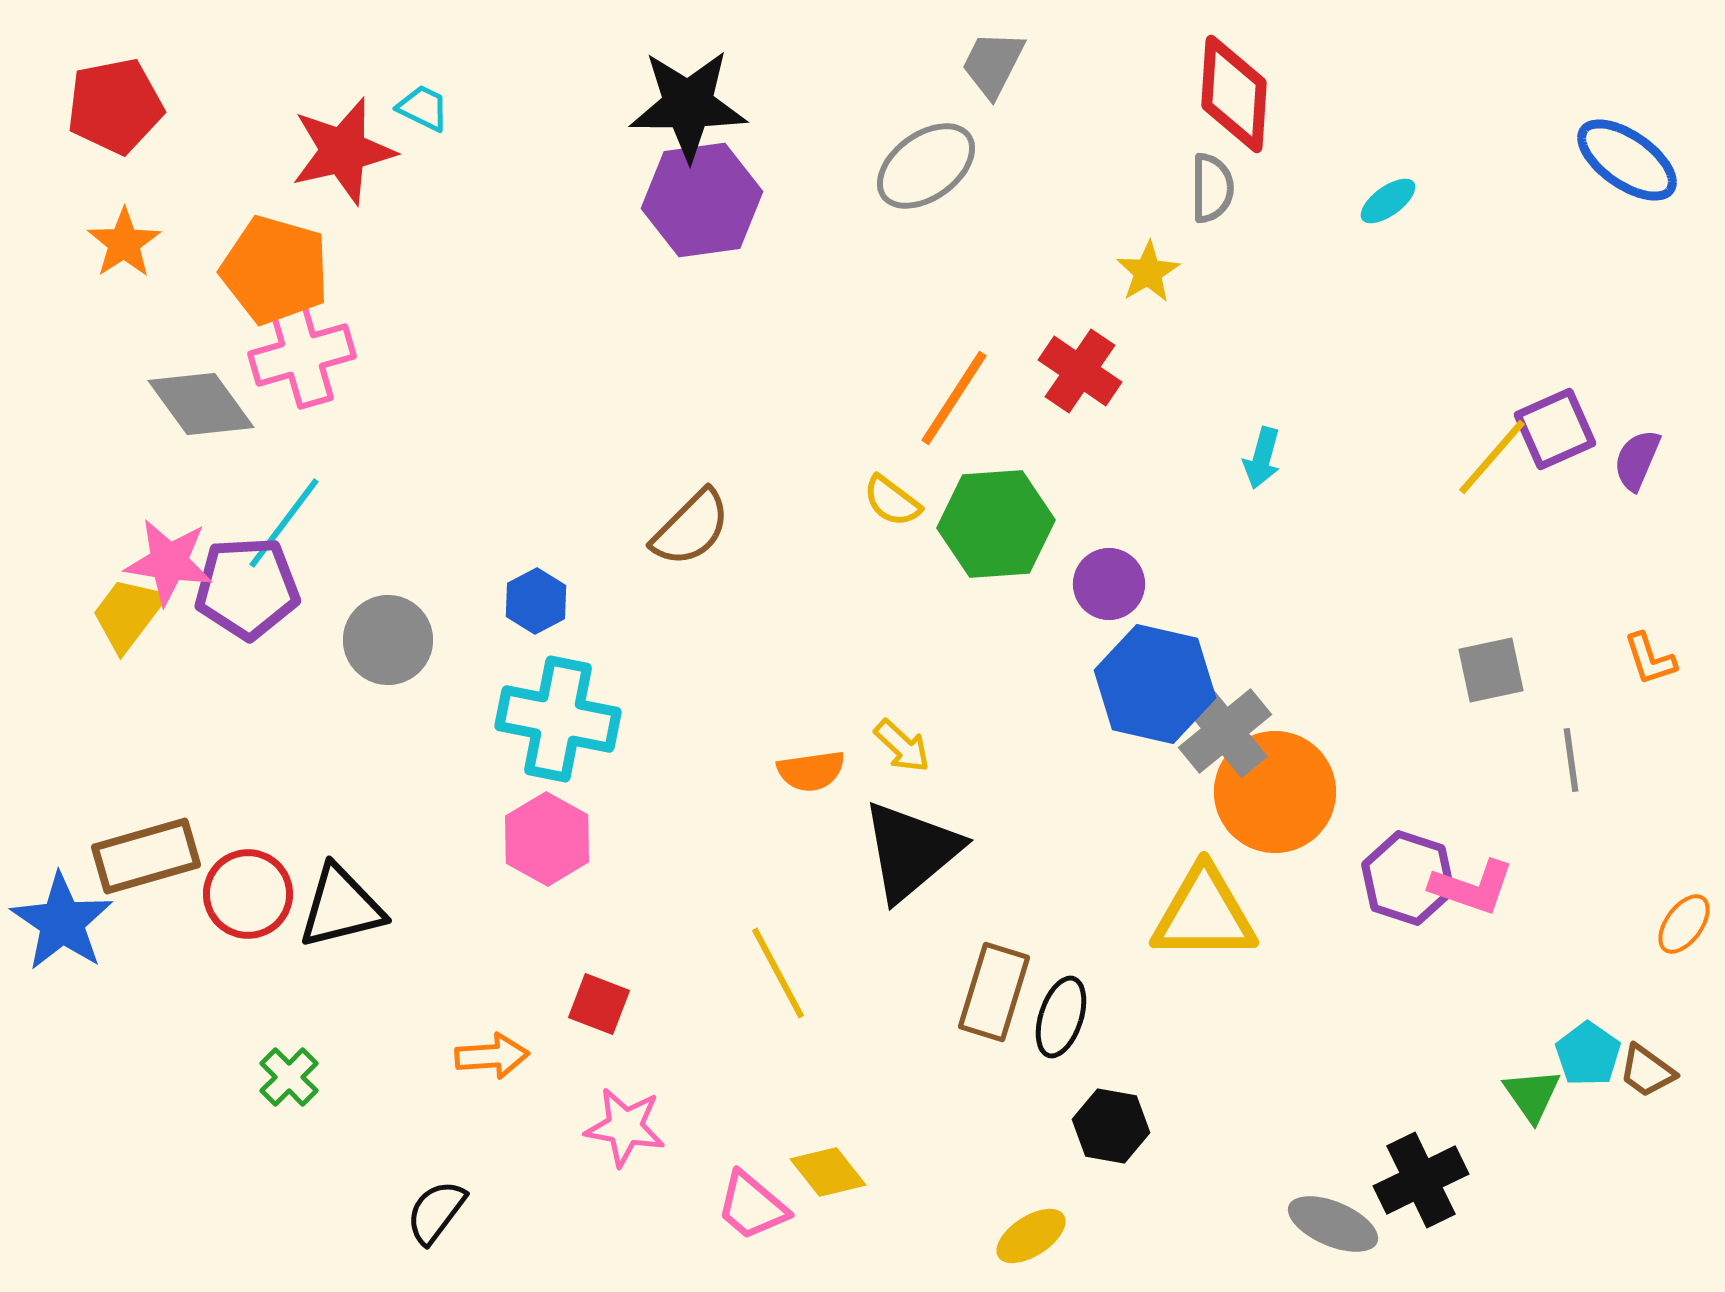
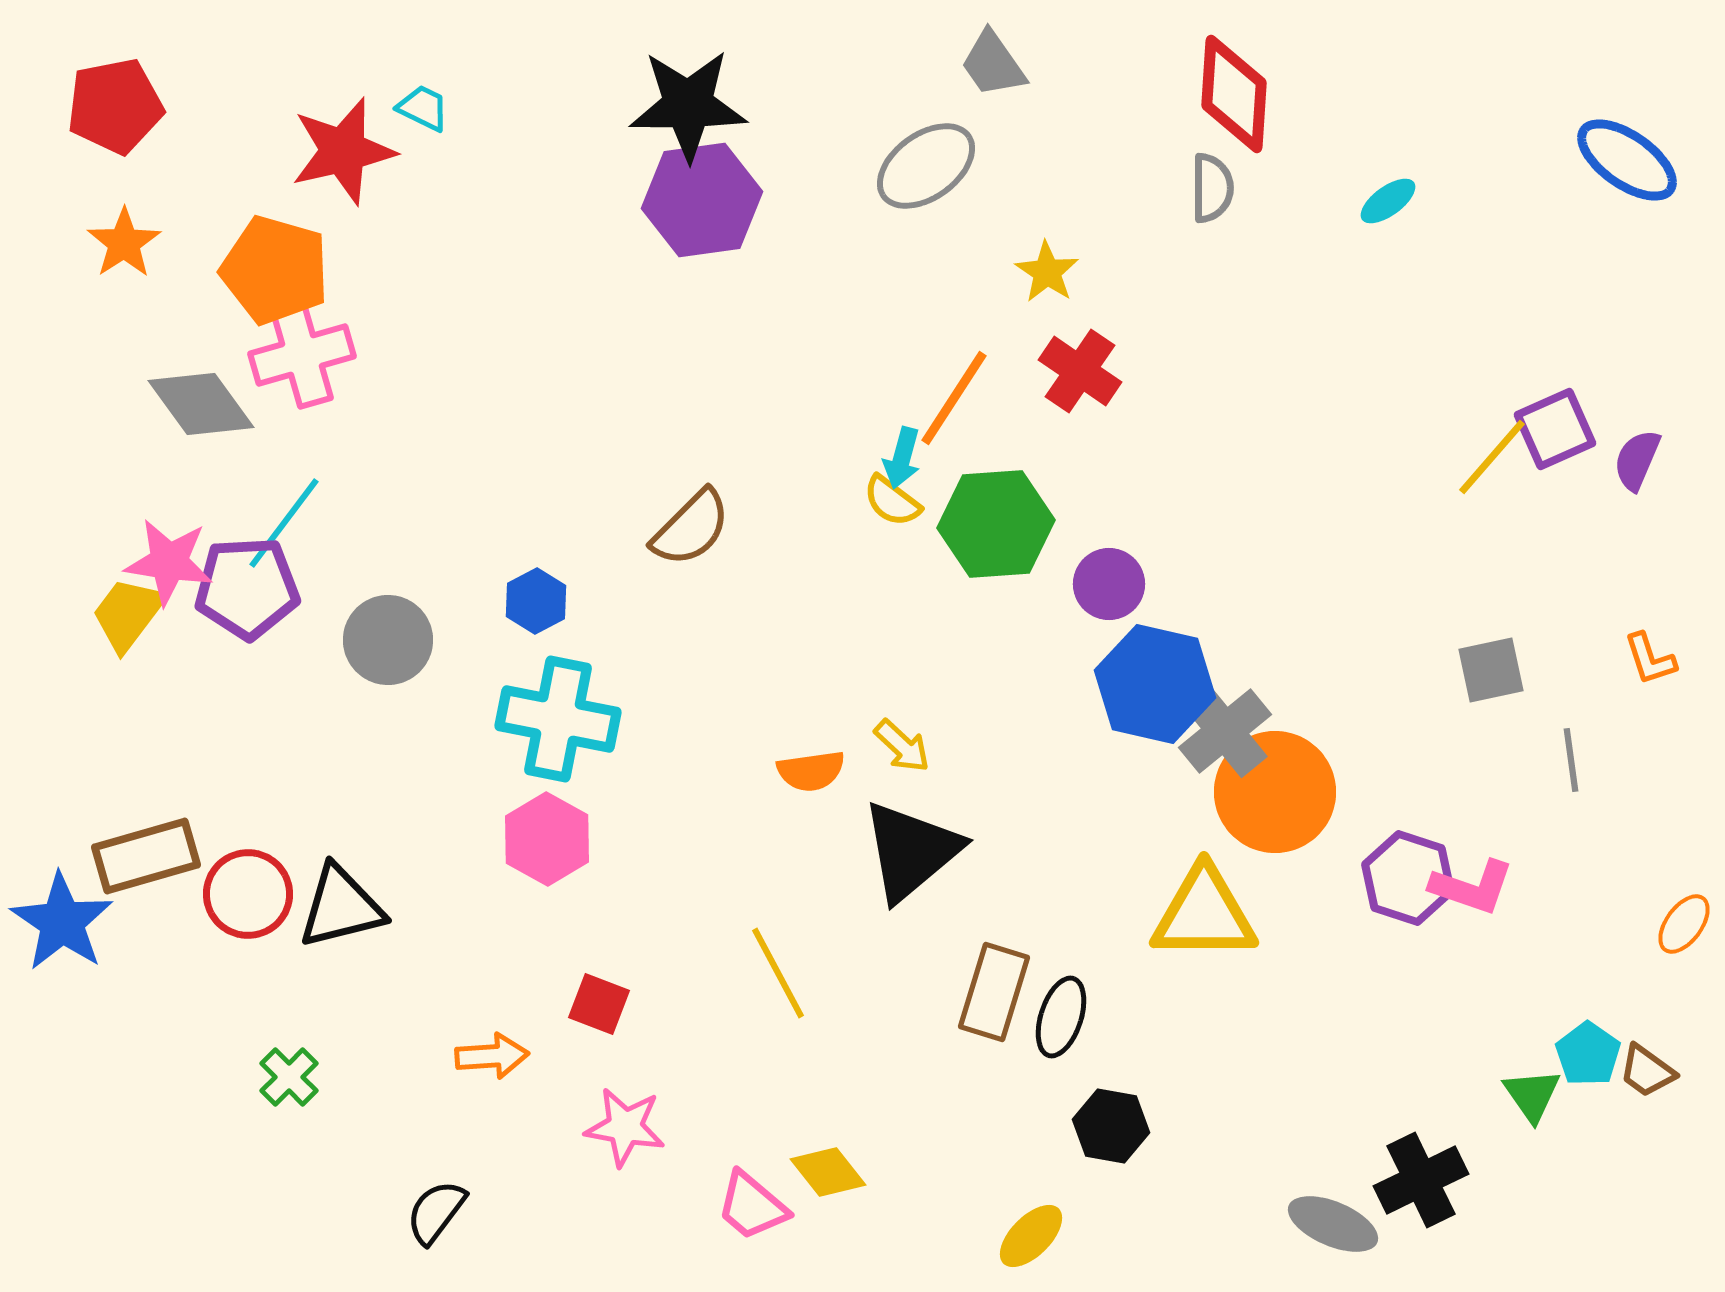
gray trapezoid at (993, 64): rotated 62 degrees counterclockwise
yellow star at (1148, 272): moved 101 px left; rotated 8 degrees counterclockwise
cyan arrow at (1262, 458): moved 360 px left
yellow ellipse at (1031, 1236): rotated 12 degrees counterclockwise
